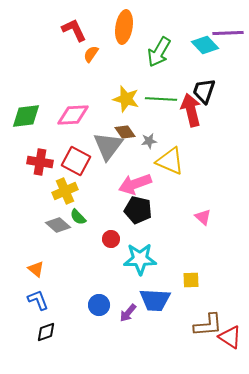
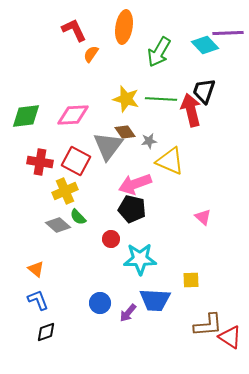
black pentagon: moved 6 px left, 1 px up
blue circle: moved 1 px right, 2 px up
